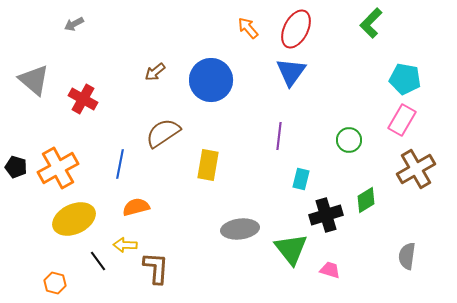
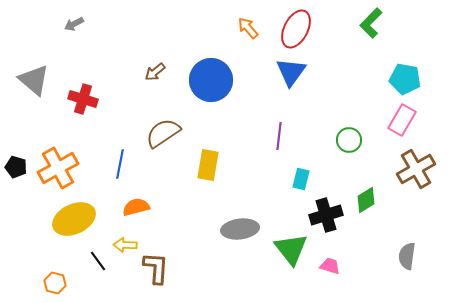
red cross: rotated 12 degrees counterclockwise
pink trapezoid: moved 4 px up
